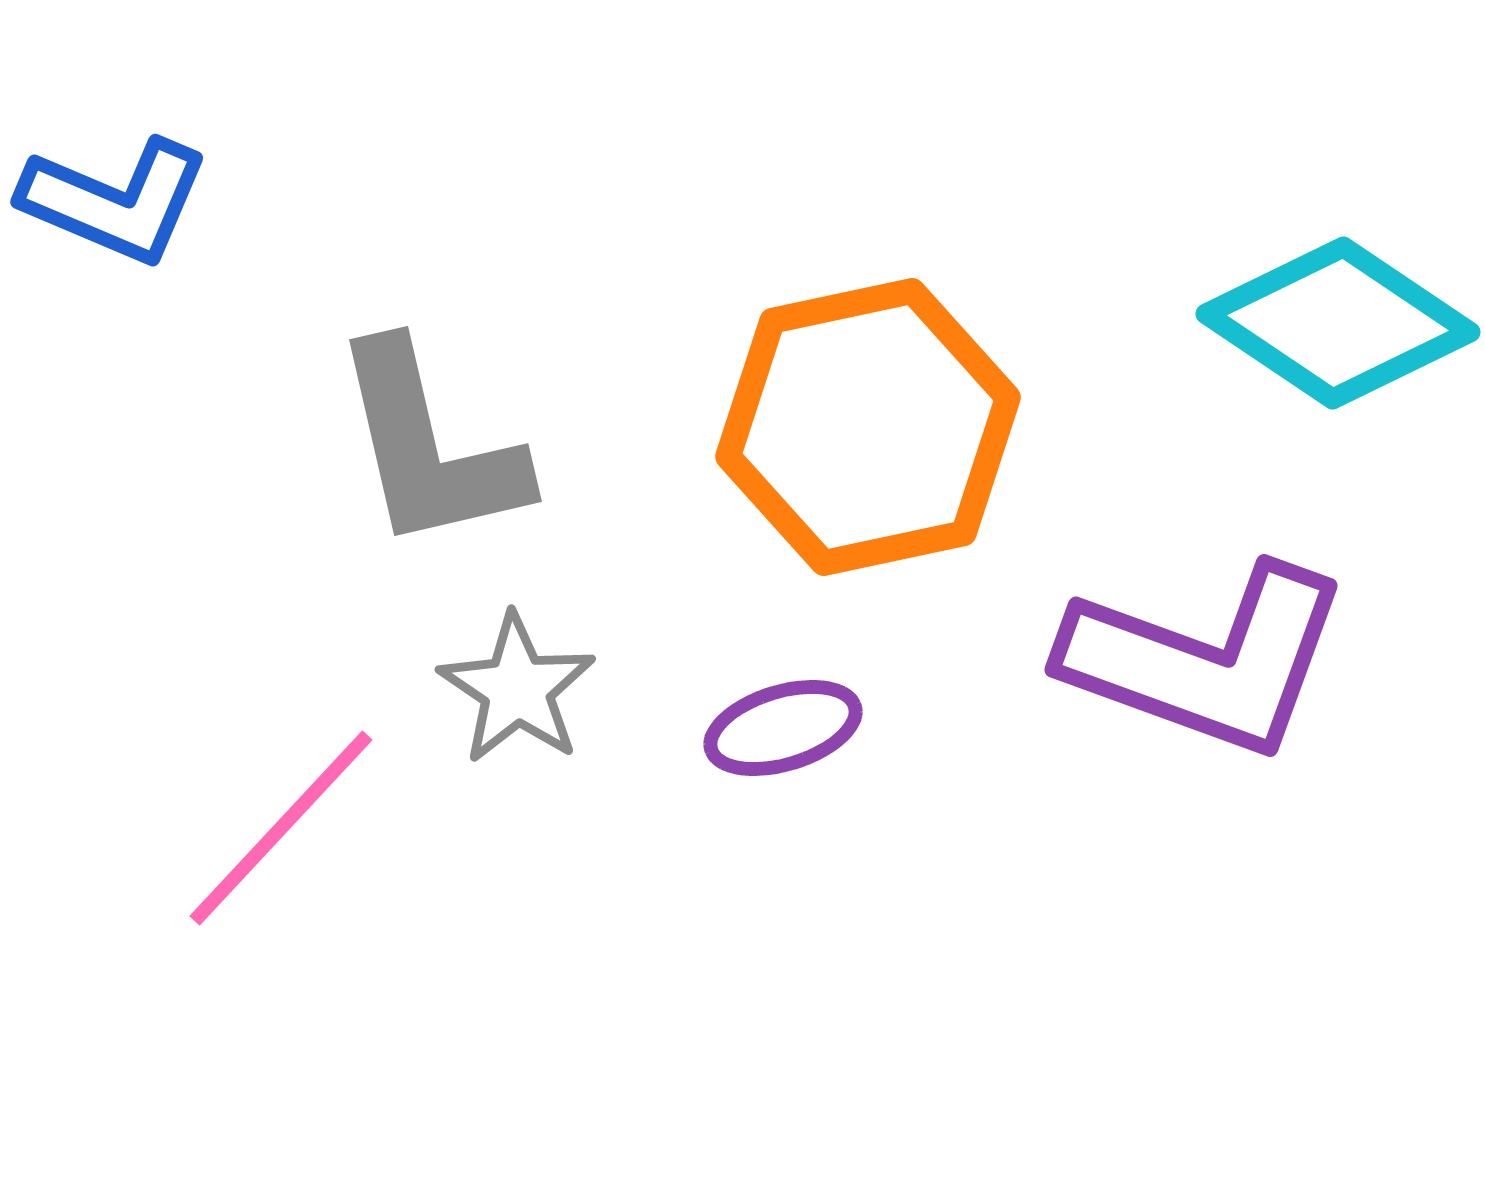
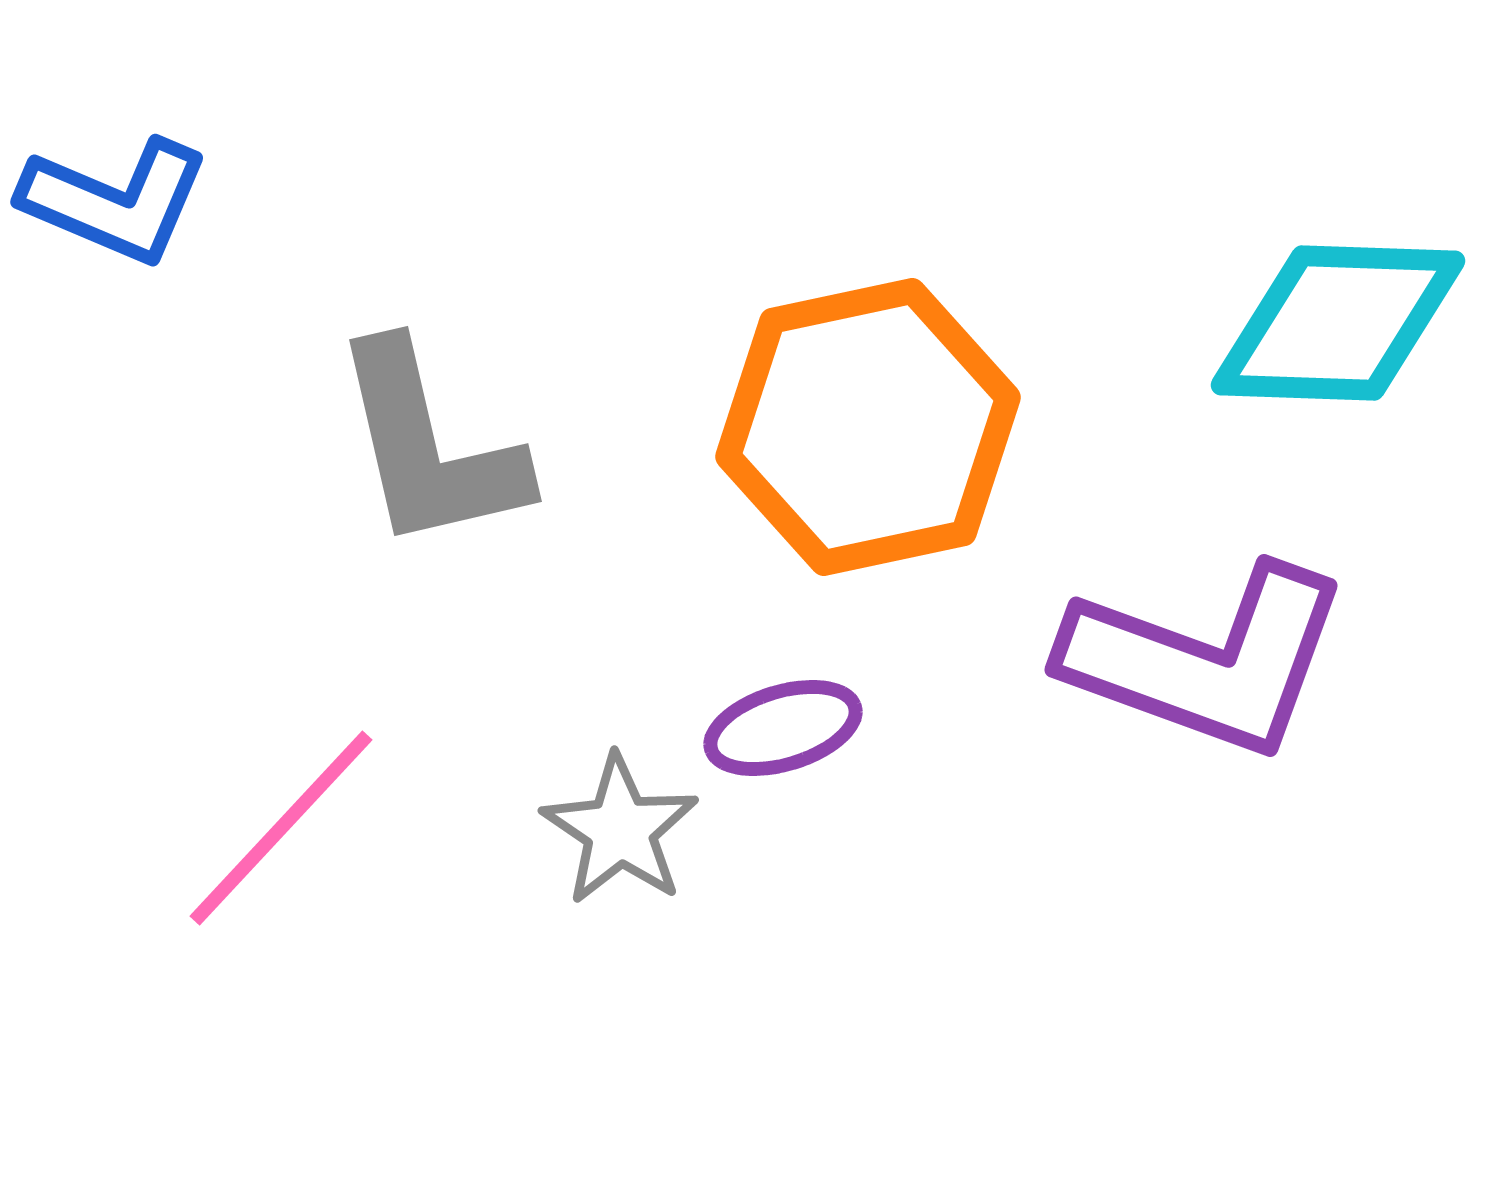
cyan diamond: rotated 32 degrees counterclockwise
gray star: moved 103 px right, 141 px down
